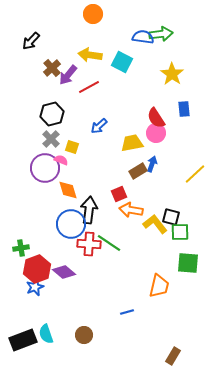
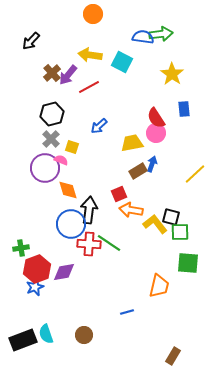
brown cross at (52, 68): moved 5 px down
purple diamond at (64, 272): rotated 50 degrees counterclockwise
